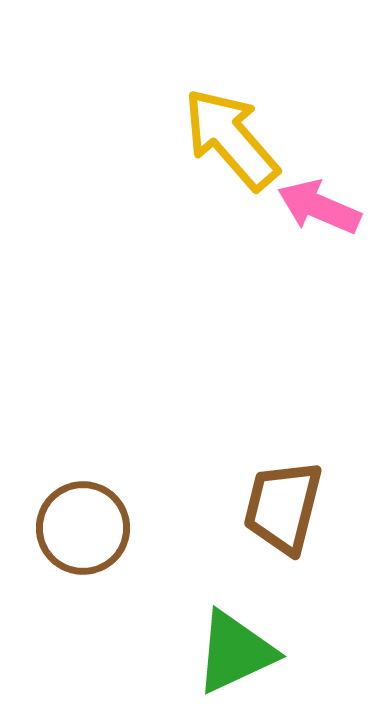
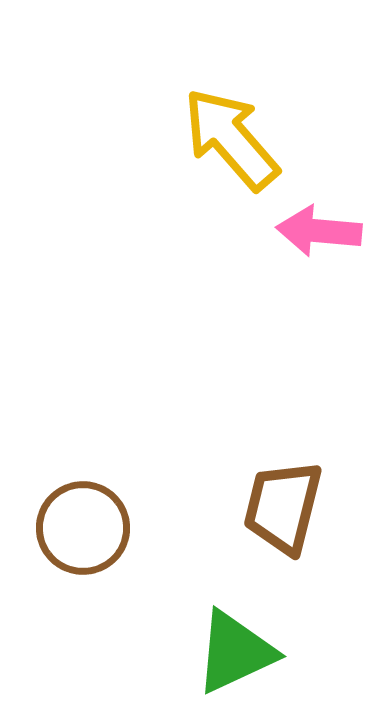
pink arrow: moved 24 px down; rotated 18 degrees counterclockwise
